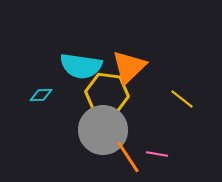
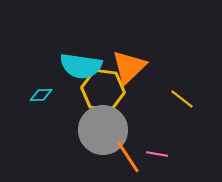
yellow hexagon: moved 4 px left, 4 px up
